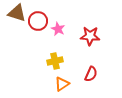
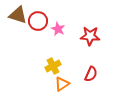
brown triangle: moved 1 px right, 2 px down
yellow cross: moved 2 px left, 5 px down; rotated 14 degrees counterclockwise
